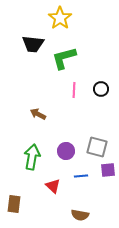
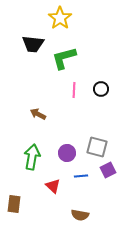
purple circle: moved 1 px right, 2 px down
purple square: rotated 21 degrees counterclockwise
